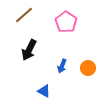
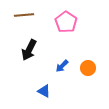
brown line: rotated 36 degrees clockwise
blue arrow: rotated 24 degrees clockwise
